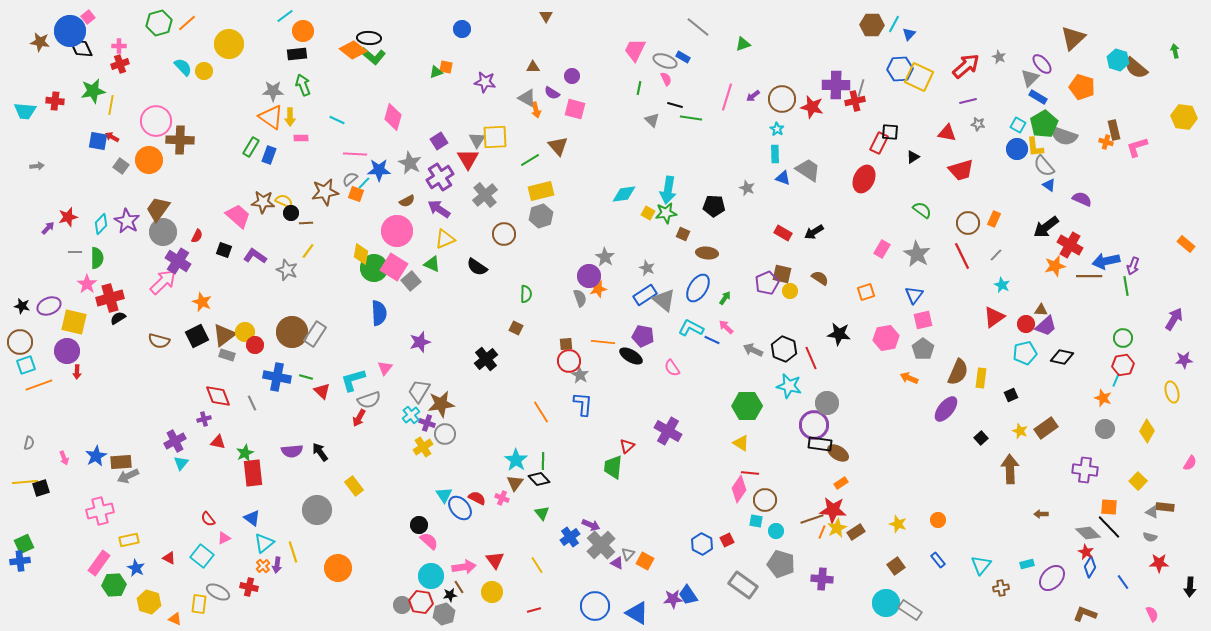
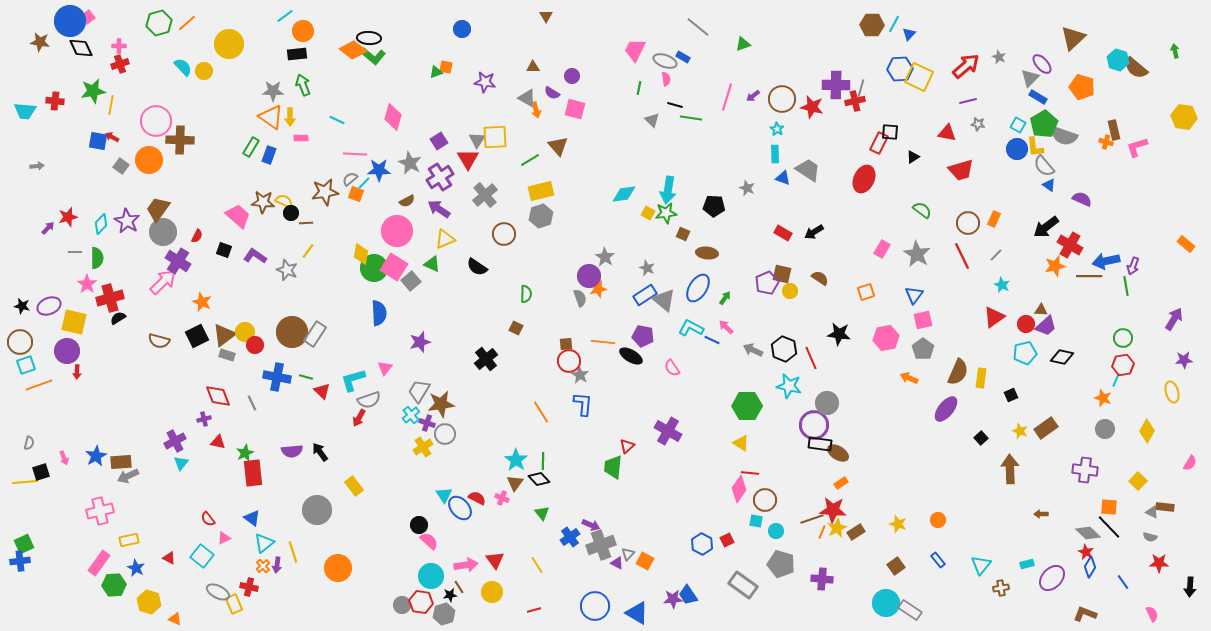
blue circle at (70, 31): moved 10 px up
pink semicircle at (666, 79): rotated 16 degrees clockwise
black square at (41, 488): moved 16 px up
gray cross at (601, 545): rotated 24 degrees clockwise
pink arrow at (464, 567): moved 2 px right, 2 px up
yellow rectangle at (199, 604): moved 35 px right; rotated 30 degrees counterclockwise
